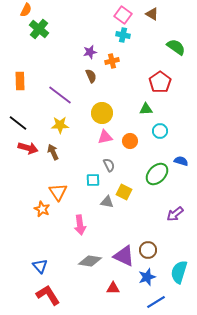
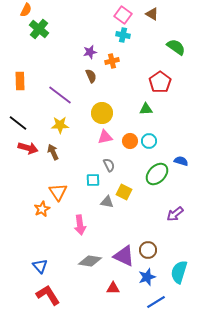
cyan circle: moved 11 px left, 10 px down
orange star: rotated 21 degrees clockwise
